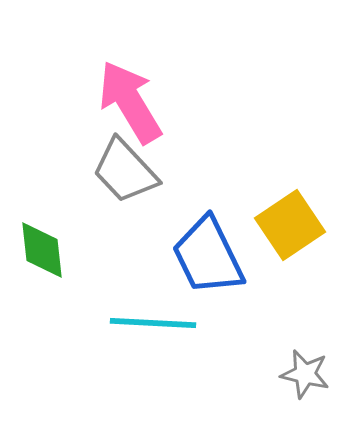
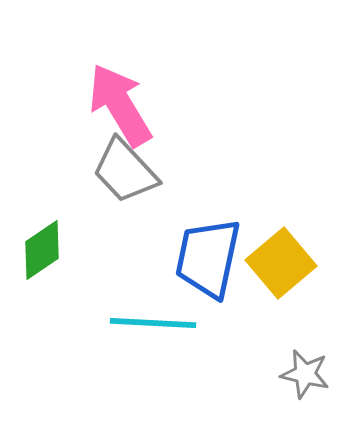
pink arrow: moved 10 px left, 3 px down
yellow square: moved 9 px left, 38 px down; rotated 6 degrees counterclockwise
green diamond: rotated 62 degrees clockwise
blue trapezoid: moved 2 px down; rotated 38 degrees clockwise
